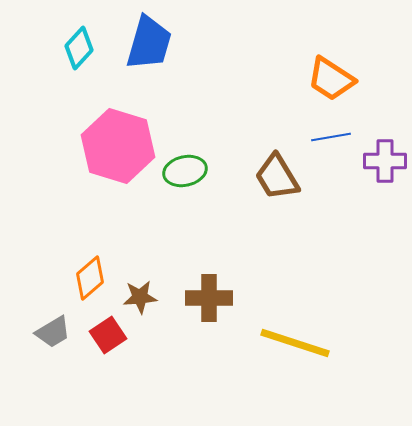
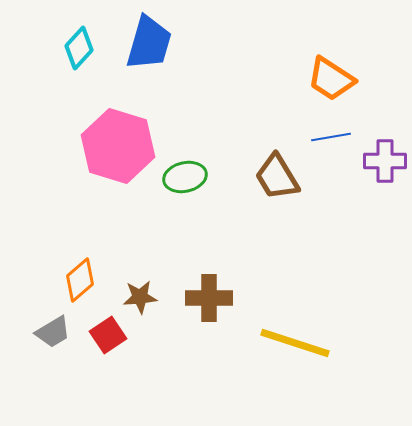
green ellipse: moved 6 px down
orange diamond: moved 10 px left, 2 px down
